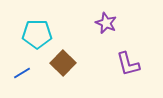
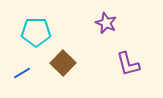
cyan pentagon: moved 1 px left, 2 px up
